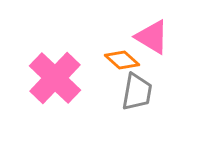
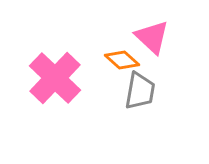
pink triangle: rotated 12 degrees clockwise
gray trapezoid: moved 3 px right, 1 px up
